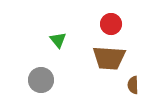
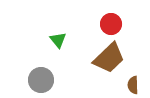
brown trapezoid: rotated 48 degrees counterclockwise
